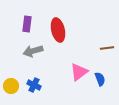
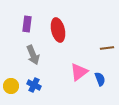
gray arrow: moved 4 px down; rotated 96 degrees counterclockwise
